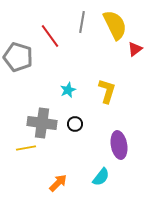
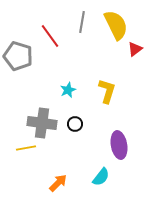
yellow semicircle: moved 1 px right
gray pentagon: moved 1 px up
